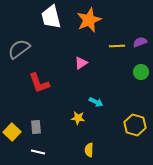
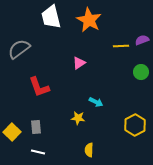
orange star: rotated 20 degrees counterclockwise
purple semicircle: moved 2 px right, 2 px up
yellow line: moved 4 px right
pink triangle: moved 2 px left
red L-shape: moved 4 px down
yellow hexagon: rotated 15 degrees clockwise
